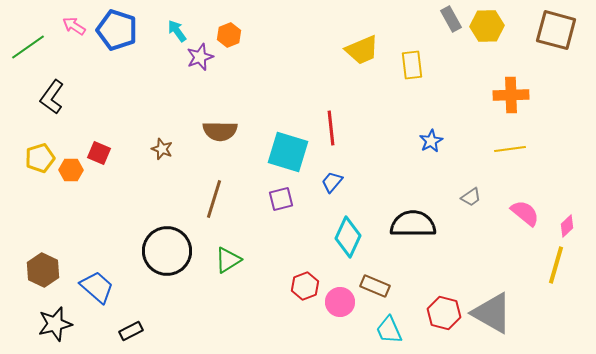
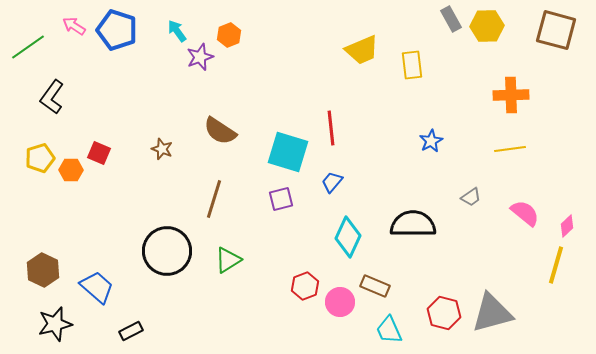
brown semicircle at (220, 131): rotated 32 degrees clockwise
gray triangle at (492, 313): rotated 45 degrees counterclockwise
